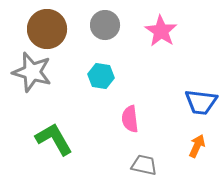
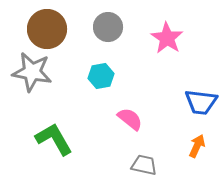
gray circle: moved 3 px right, 2 px down
pink star: moved 6 px right, 7 px down
gray star: rotated 6 degrees counterclockwise
cyan hexagon: rotated 20 degrees counterclockwise
pink semicircle: rotated 136 degrees clockwise
